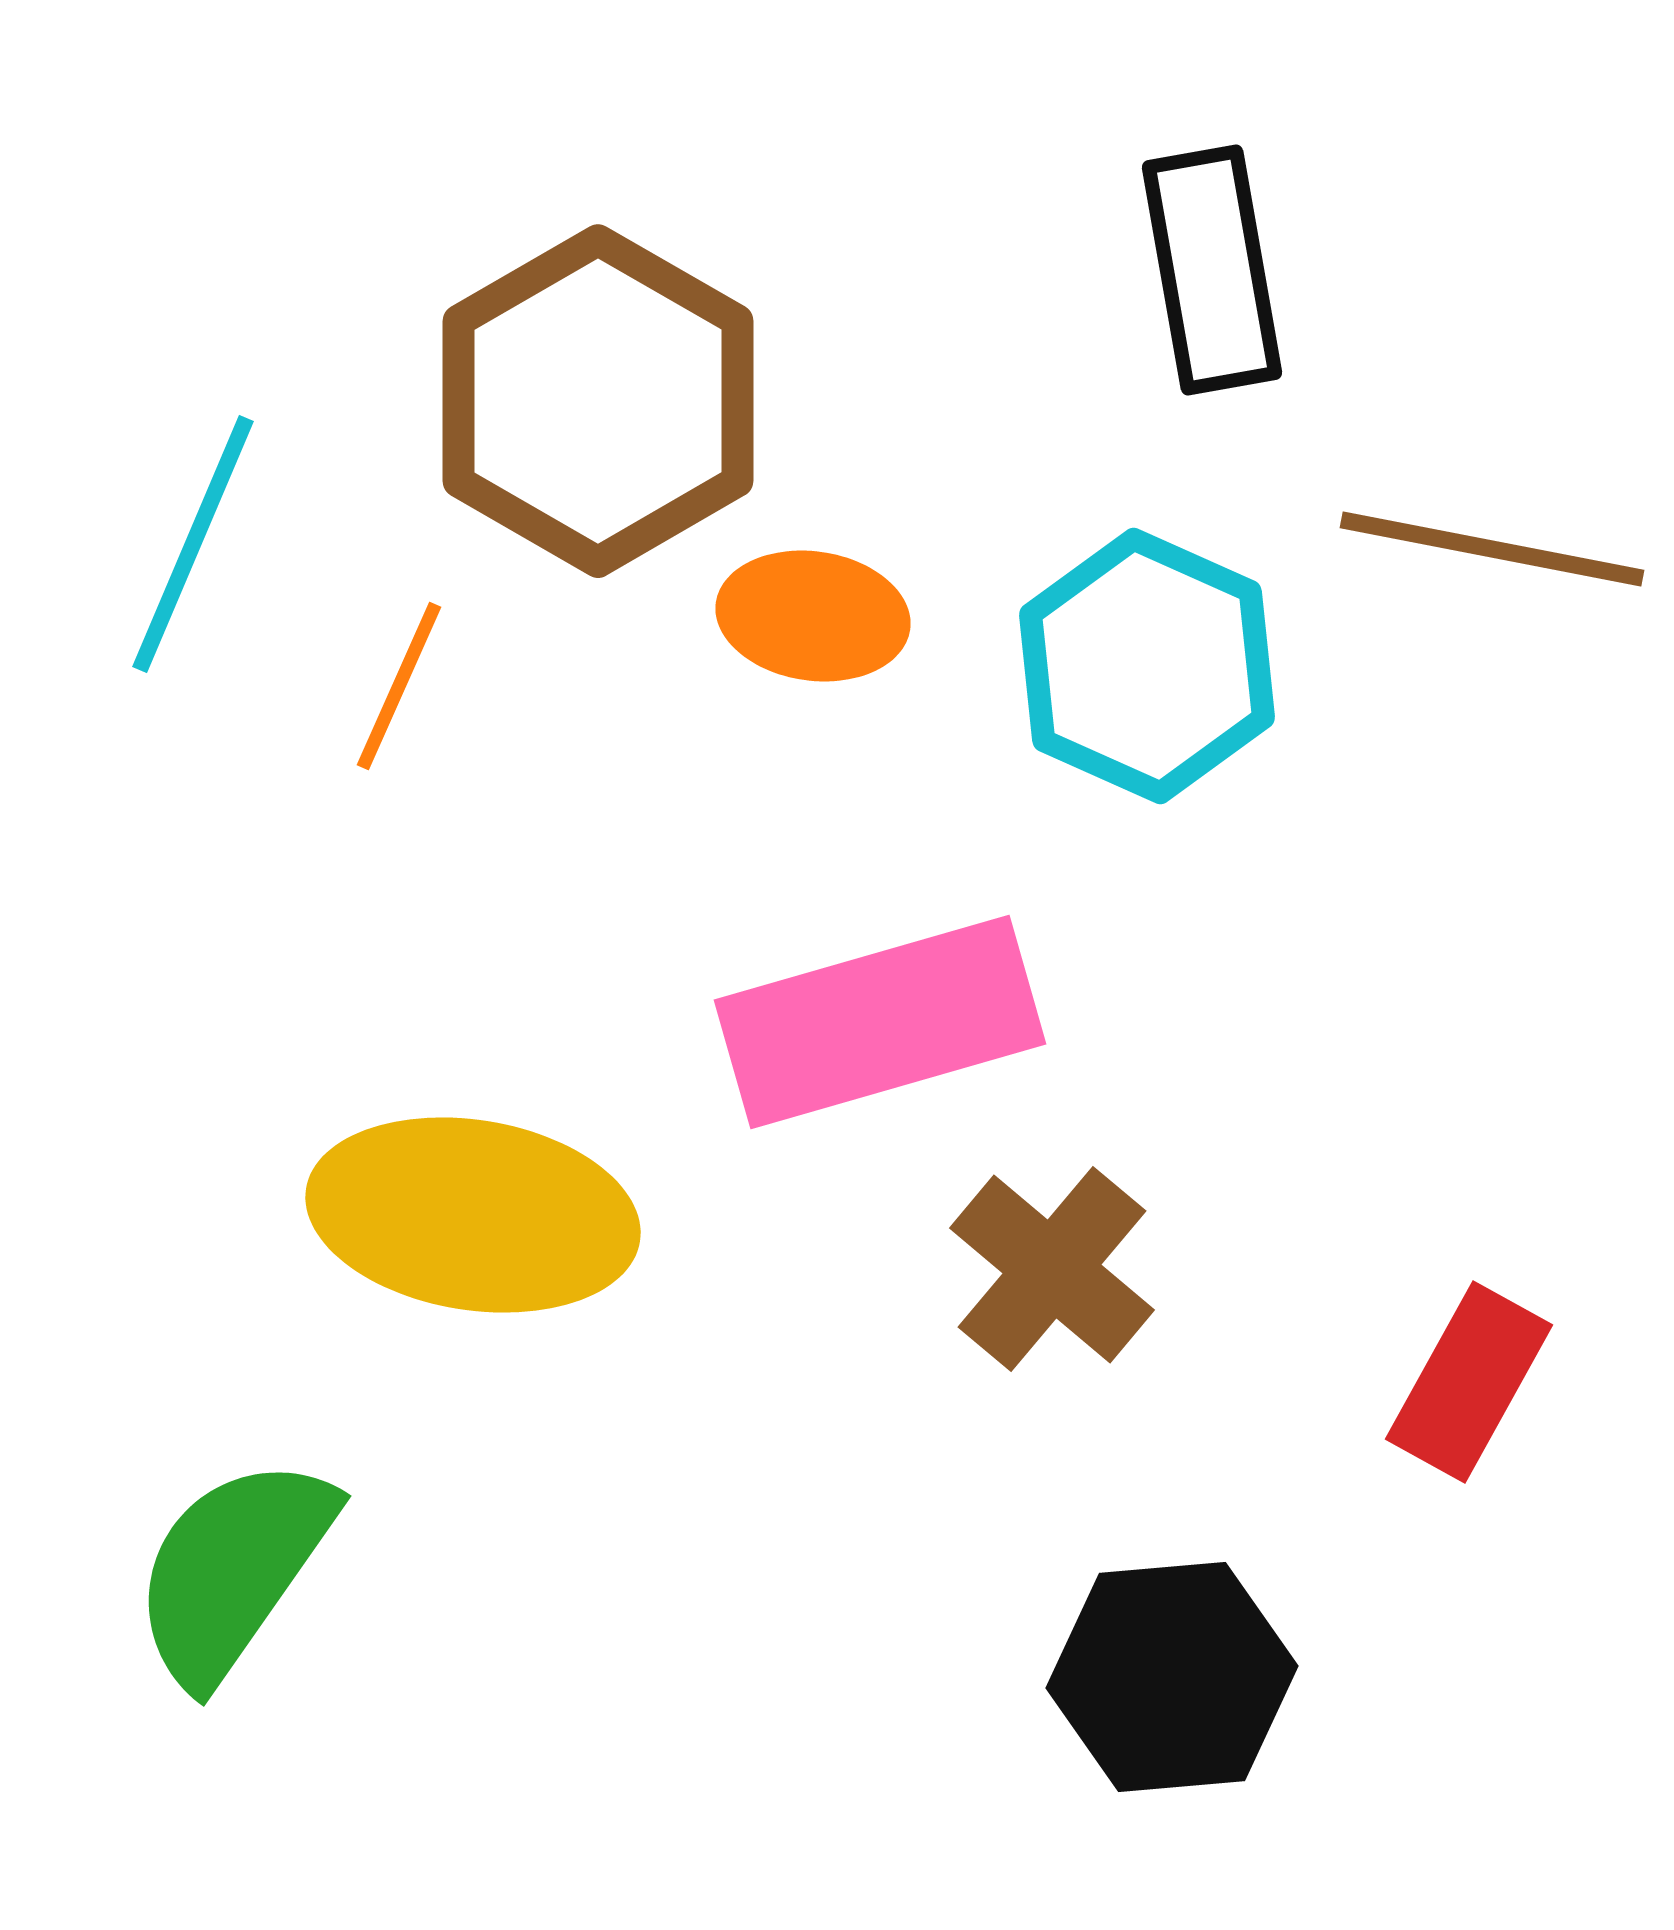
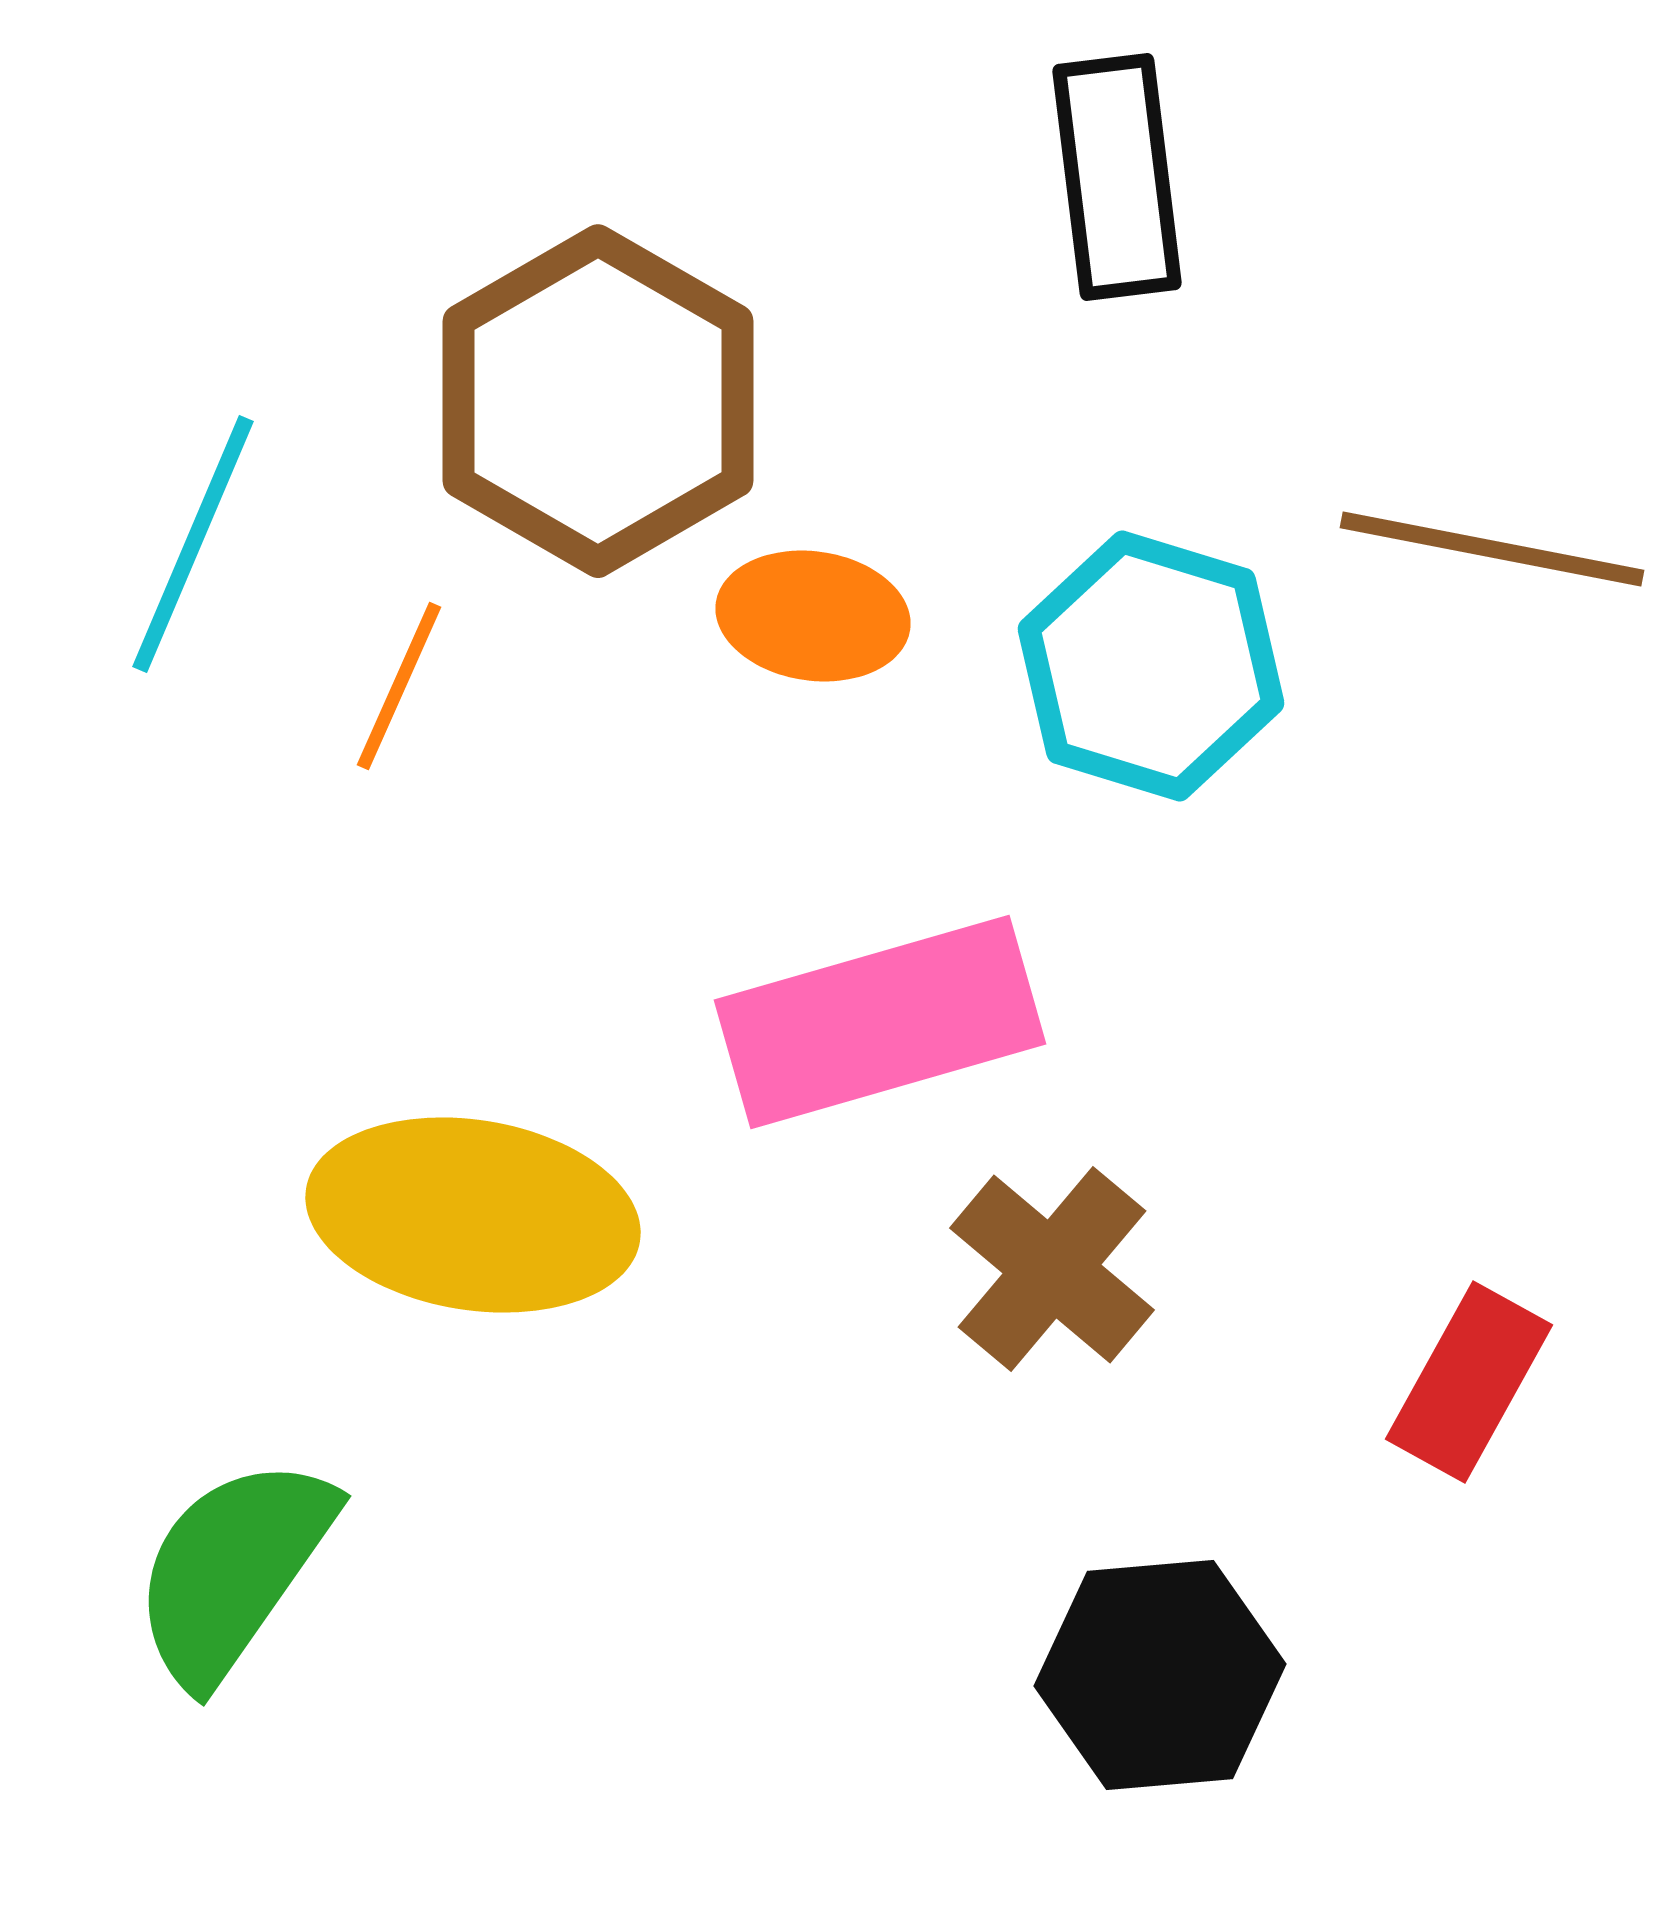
black rectangle: moved 95 px left, 93 px up; rotated 3 degrees clockwise
cyan hexagon: moved 4 px right; rotated 7 degrees counterclockwise
black hexagon: moved 12 px left, 2 px up
